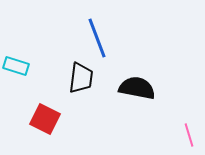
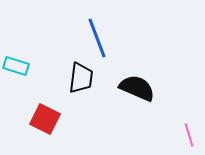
black semicircle: rotated 12 degrees clockwise
